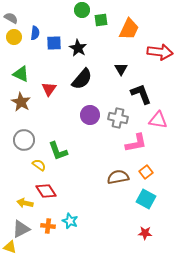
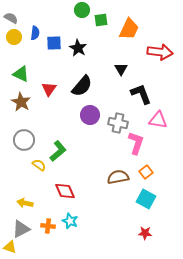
black semicircle: moved 7 px down
gray cross: moved 5 px down
pink L-shape: rotated 60 degrees counterclockwise
green L-shape: rotated 110 degrees counterclockwise
red diamond: moved 19 px right; rotated 10 degrees clockwise
